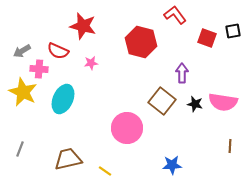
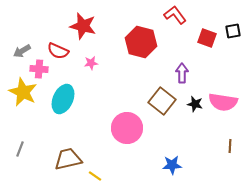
yellow line: moved 10 px left, 5 px down
